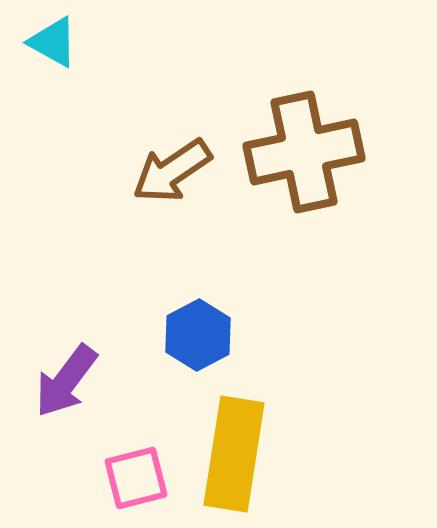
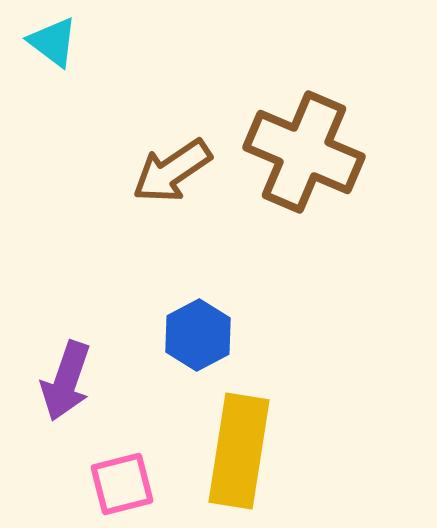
cyan triangle: rotated 8 degrees clockwise
brown cross: rotated 35 degrees clockwise
purple arrow: rotated 18 degrees counterclockwise
yellow rectangle: moved 5 px right, 3 px up
pink square: moved 14 px left, 6 px down
